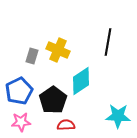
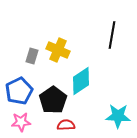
black line: moved 4 px right, 7 px up
